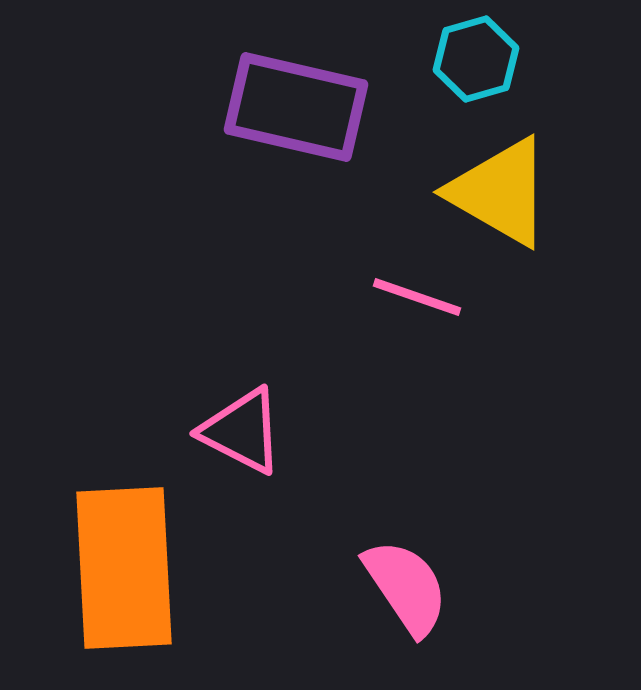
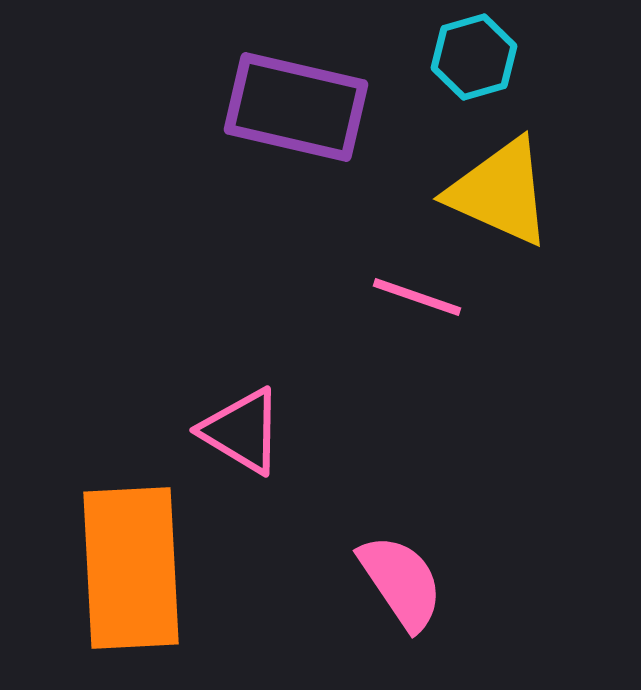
cyan hexagon: moved 2 px left, 2 px up
yellow triangle: rotated 6 degrees counterclockwise
pink triangle: rotated 4 degrees clockwise
orange rectangle: moved 7 px right
pink semicircle: moved 5 px left, 5 px up
